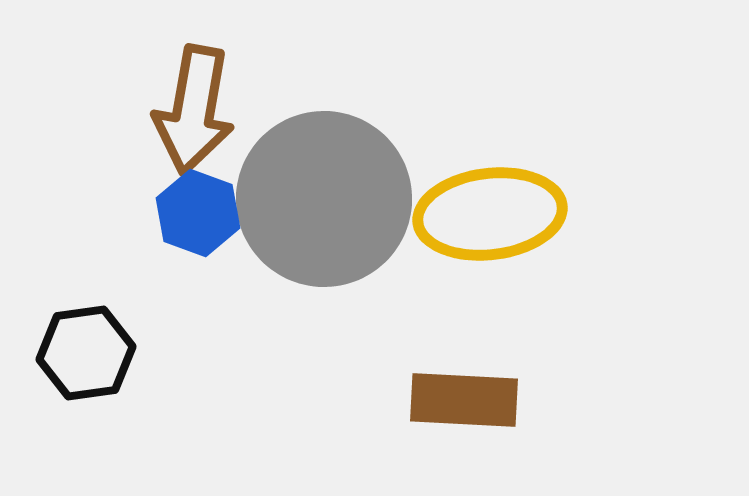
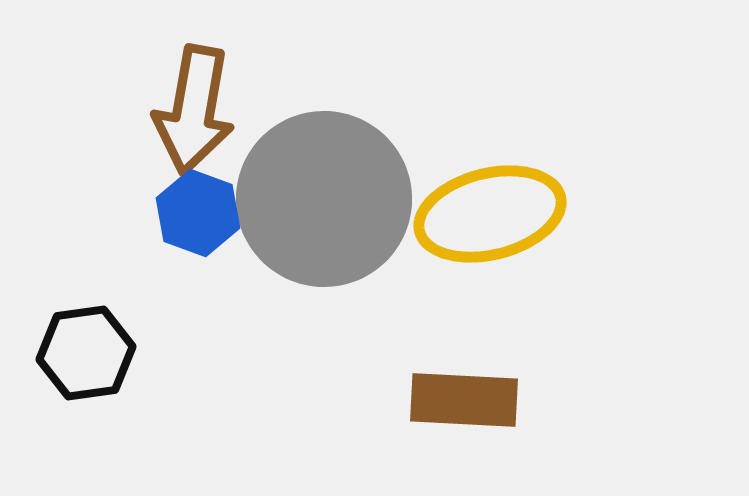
yellow ellipse: rotated 7 degrees counterclockwise
